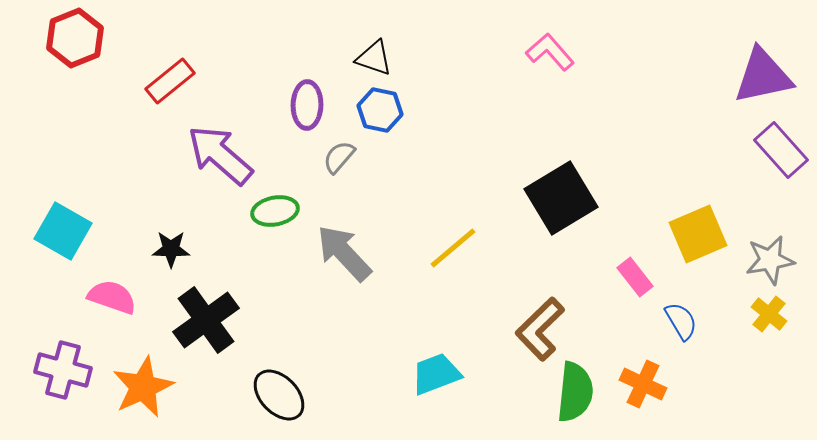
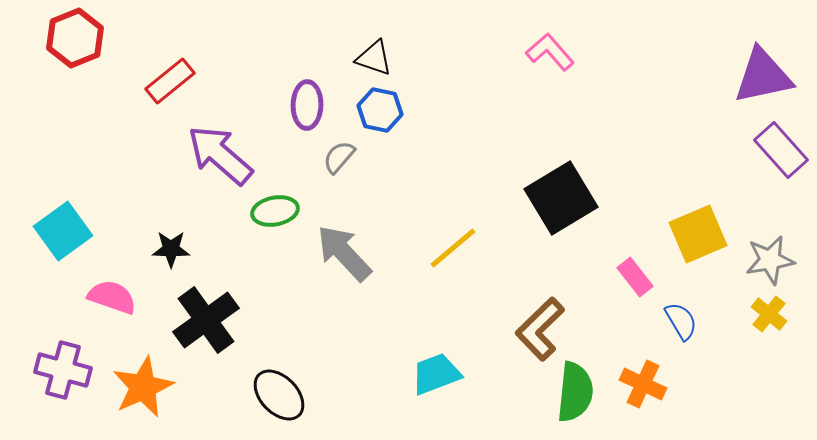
cyan square: rotated 24 degrees clockwise
